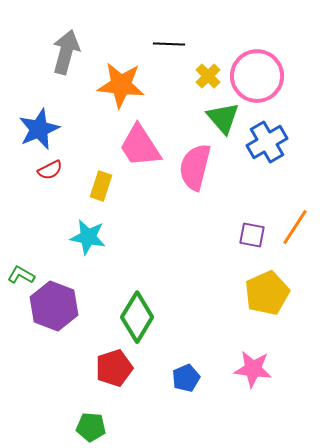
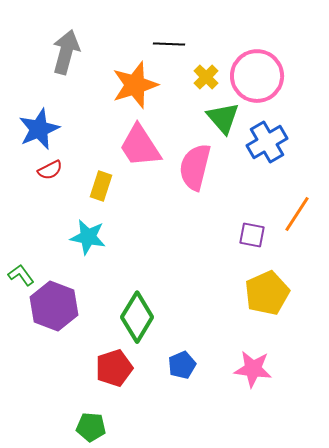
yellow cross: moved 2 px left, 1 px down
orange star: moved 14 px right; rotated 24 degrees counterclockwise
orange line: moved 2 px right, 13 px up
green L-shape: rotated 24 degrees clockwise
blue pentagon: moved 4 px left, 13 px up
